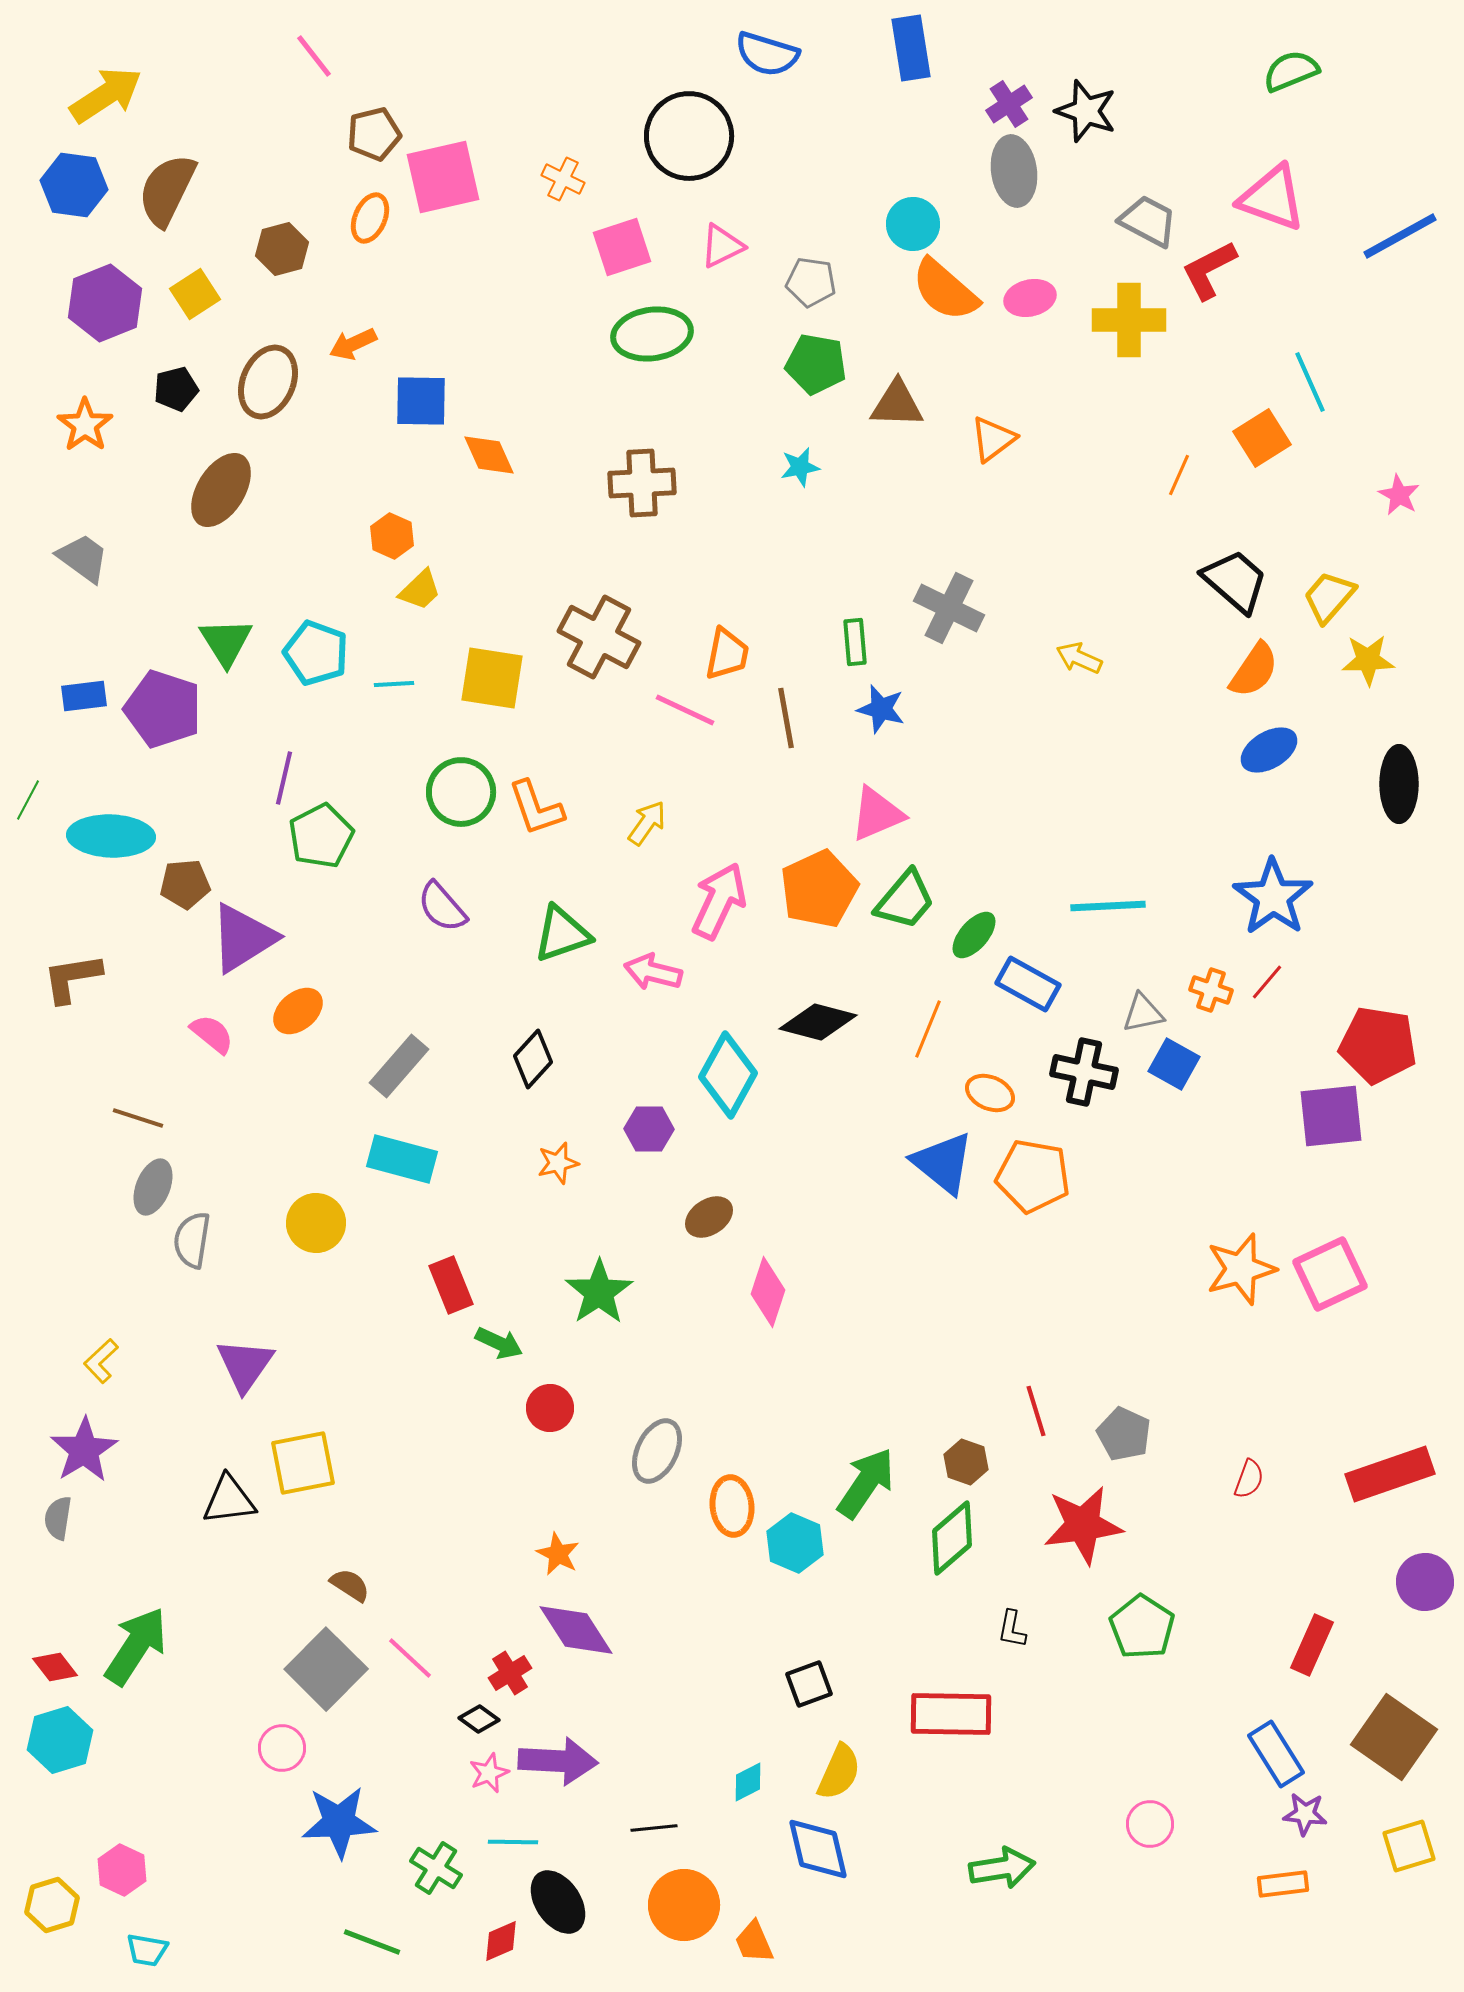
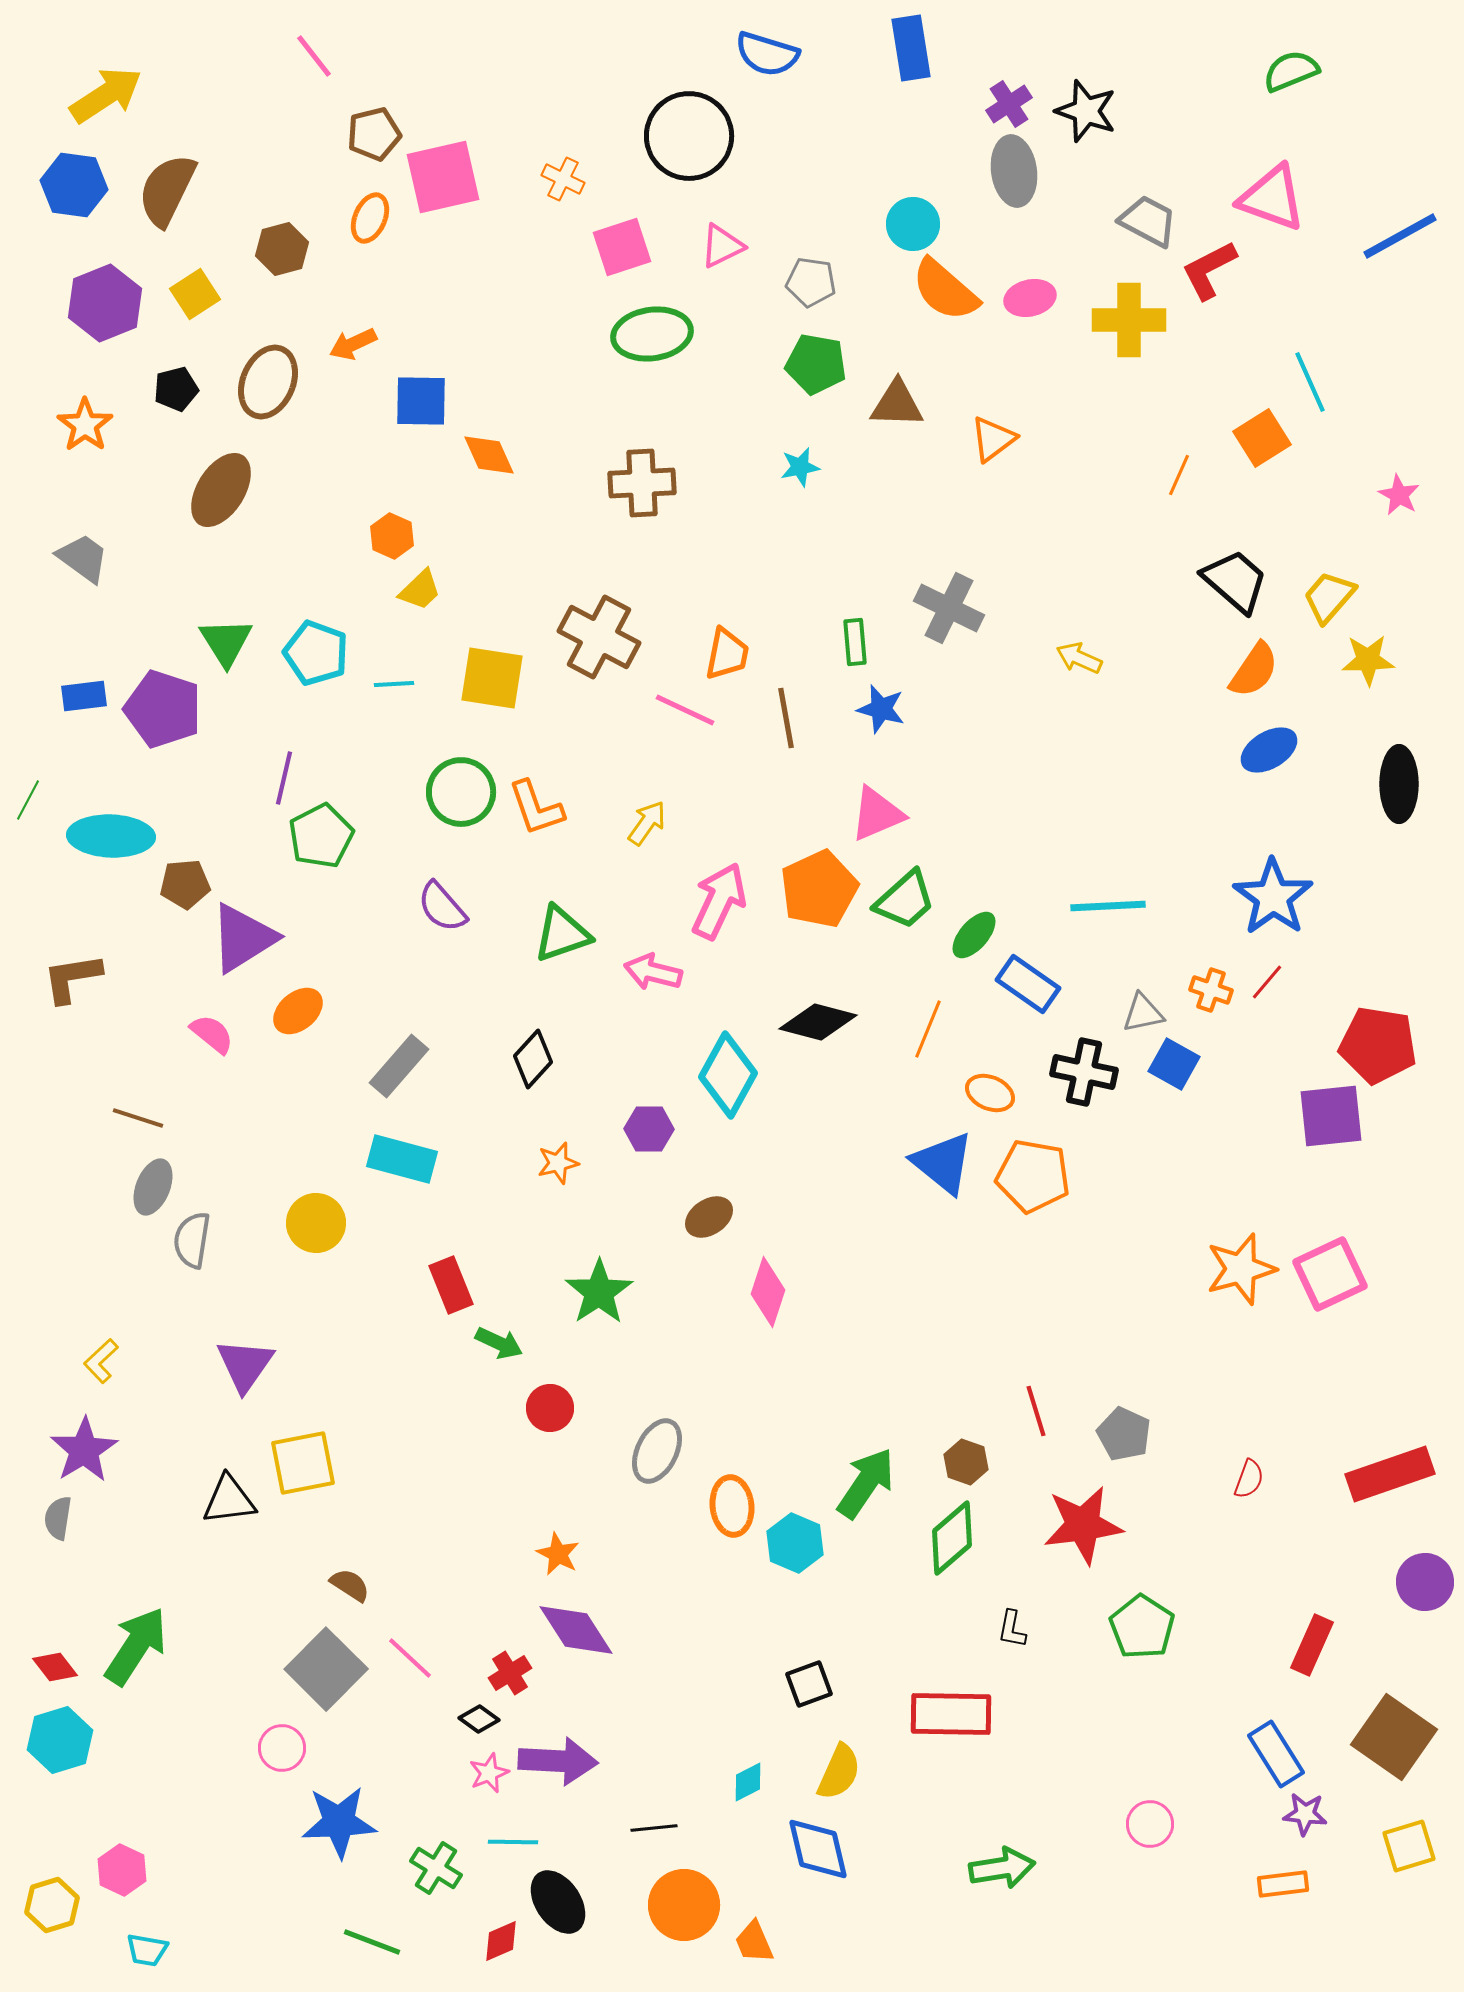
green trapezoid at (905, 900): rotated 8 degrees clockwise
blue rectangle at (1028, 984): rotated 6 degrees clockwise
